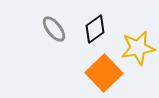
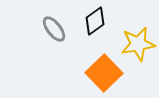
black diamond: moved 8 px up
yellow star: moved 4 px up
